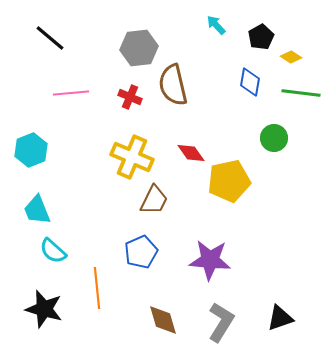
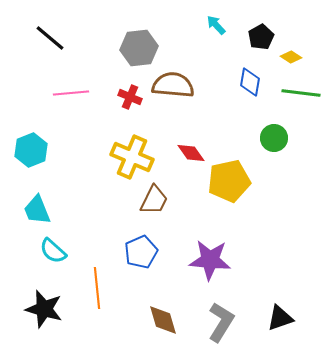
brown semicircle: rotated 108 degrees clockwise
